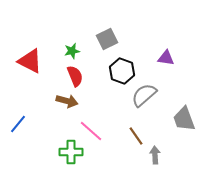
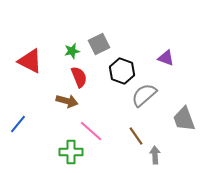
gray square: moved 8 px left, 5 px down
purple triangle: rotated 12 degrees clockwise
red semicircle: moved 4 px right, 1 px down
